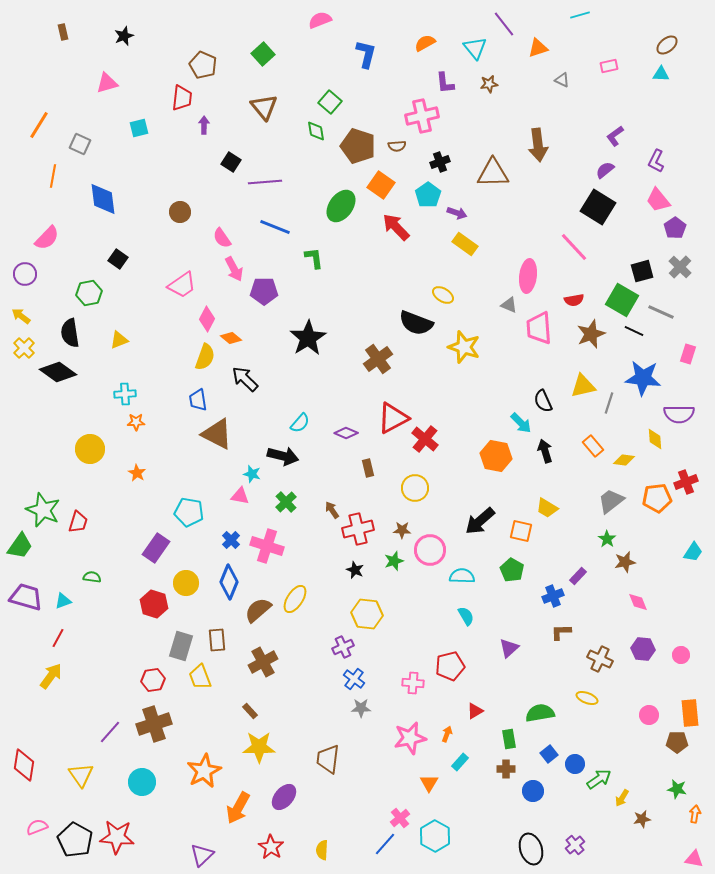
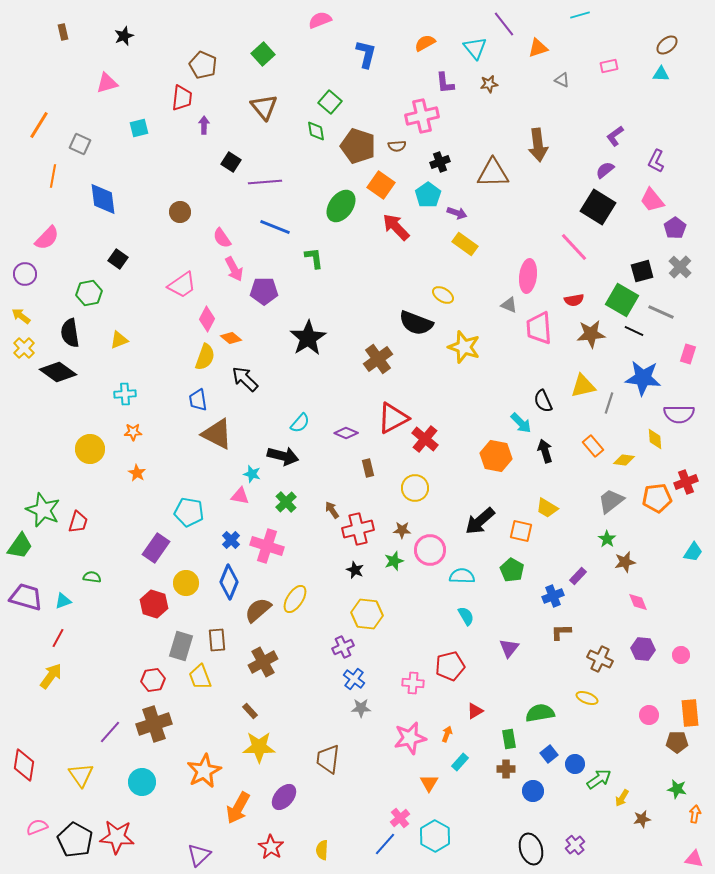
pink trapezoid at (658, 200): moved 6 px left
brown star at (591, 334): rotated 16 degrees clockwise
orange star at (136, 422): moved 3 px left, 10 px down
purple triangle at (509, 648): rotated 10 degrees counterclockwise
purple triangle at (202, 855): moved 3 px left
